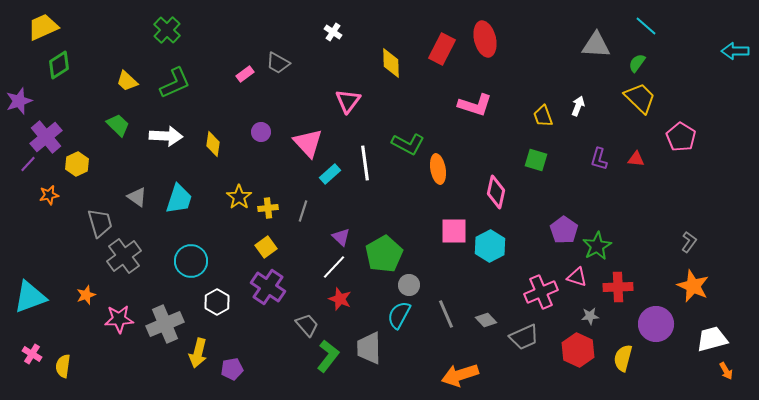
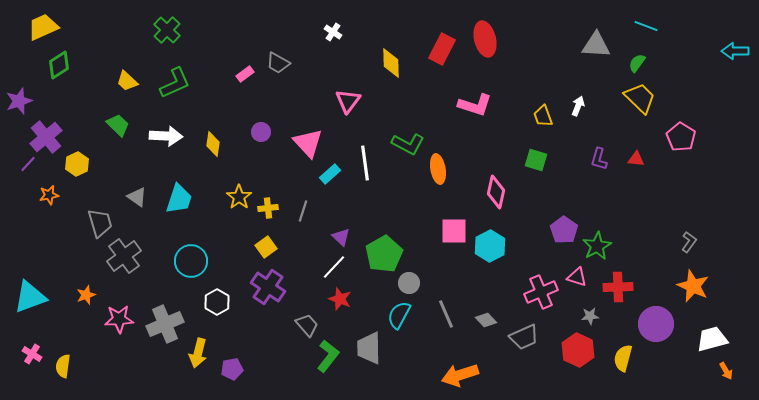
cyan line at (646, 26): rotated 20 degrees counterclockwise
gray circle at (409, 285): moved 2 px up
